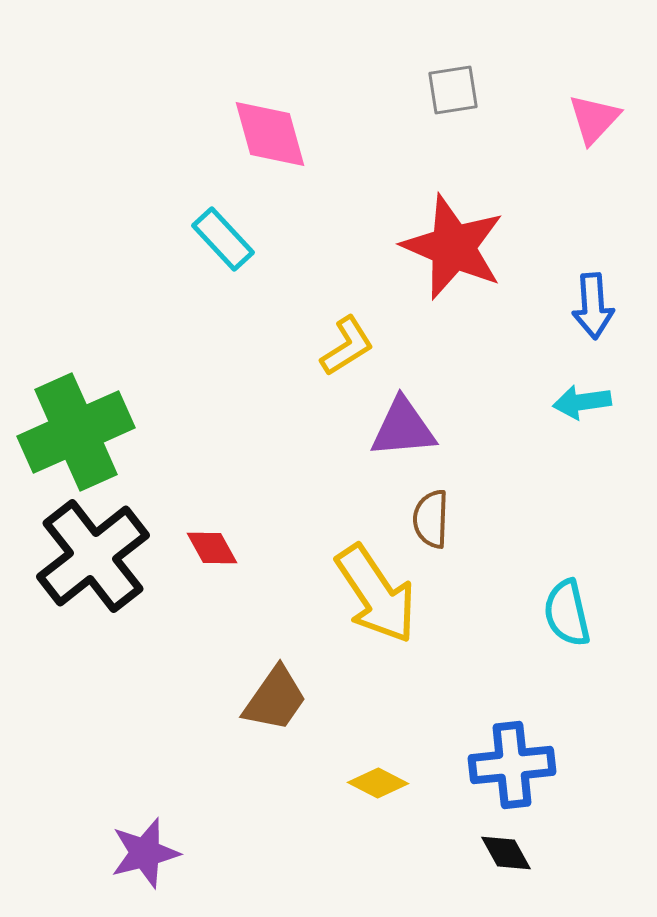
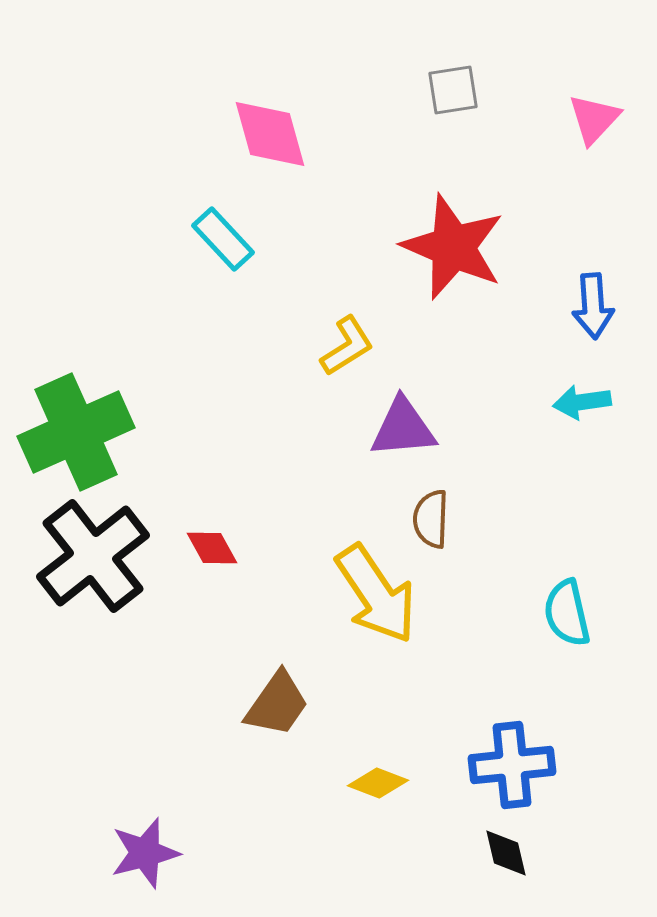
brown trapezoid: moved 2 px right, 5 px down
yellow diamond: rotated 6 degrees counterclockwise
black diamond: rotated 16 degrees clockwise
